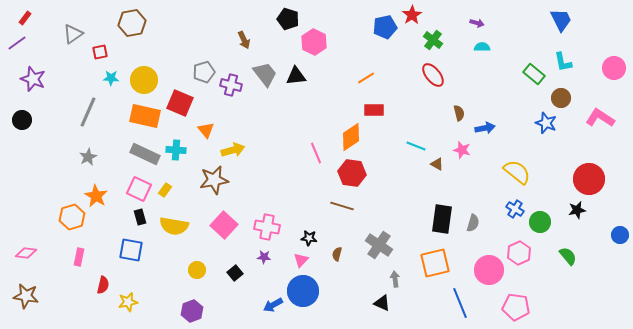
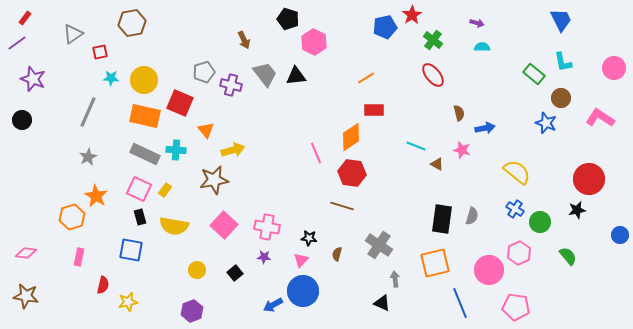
gray semicircle at (473, 223): moved 1 px left, 7 px up
